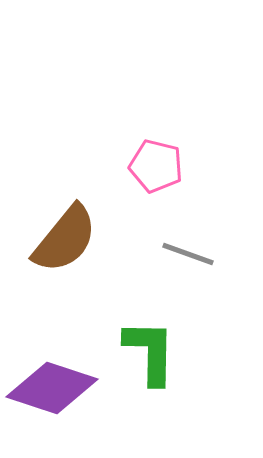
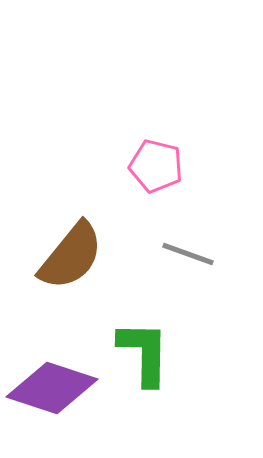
brown semicircle: moved 6 px right, 17 px down
green L-shape: moved 6 px left, 1 px down
